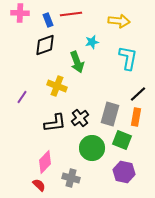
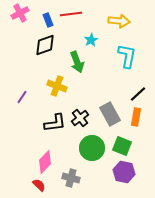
pink cross: rotated 30 degrees counterclockwise
cyan star: moved 1 px left, 2 px up; rotated 16 degrees counterclockwise
cyan L-shape: moved 1 px left, 2 px up
gray rectangle: rotated 45 degrees counterclockwise
green square: moved 6 px down
